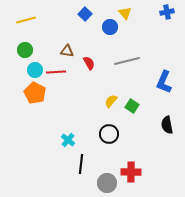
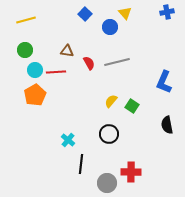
gray line: moved 10 px left, 1 px down
orange pentagon: moved 2 px down; rotated 15 degrees clockwise
